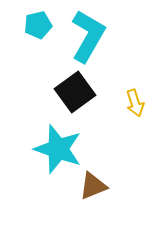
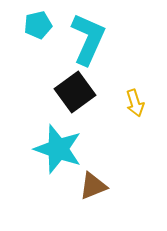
cyan L-shape: moved 3 px down; rotated 6 degrees counterclockwise
